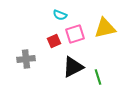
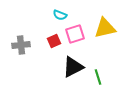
gray cross: moved 5 px left, 14 px up
